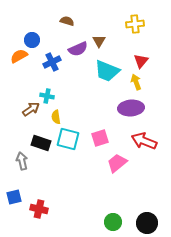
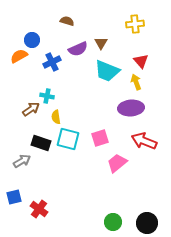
brown triangle: moved 2 px right, 2 px down
red triangle: rotated 21 degrees counterclockwise
gray arrow: rotated 72 degrees clockwise
red cross: rotated 24 degrees clockwise
